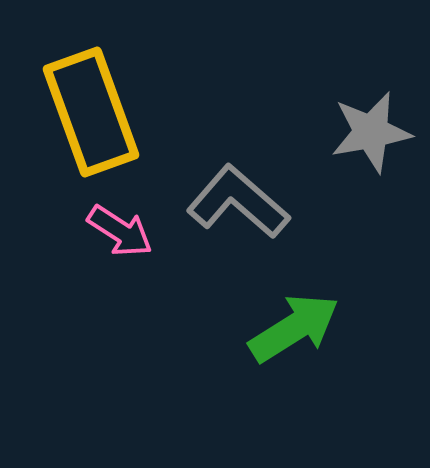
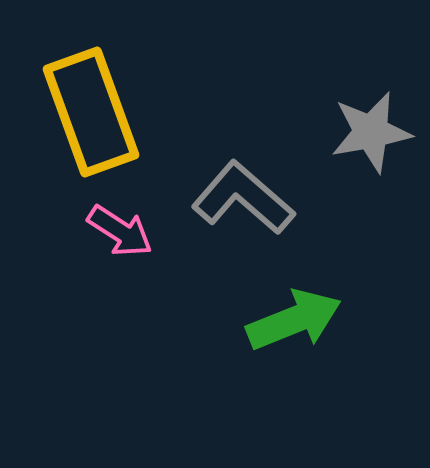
gray L-shape: moved 5 px right, 4 px up
green arrow: moved 8 px up; rotated 10 degrees clockwise
